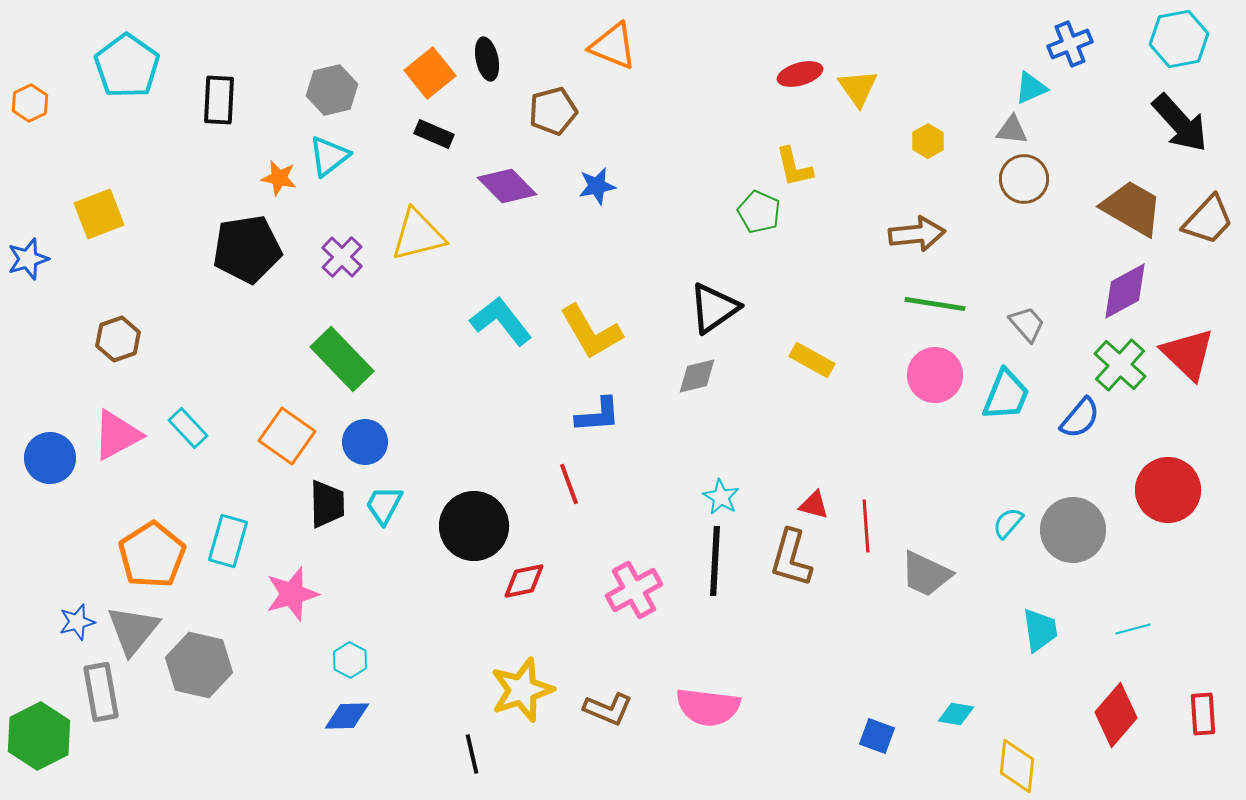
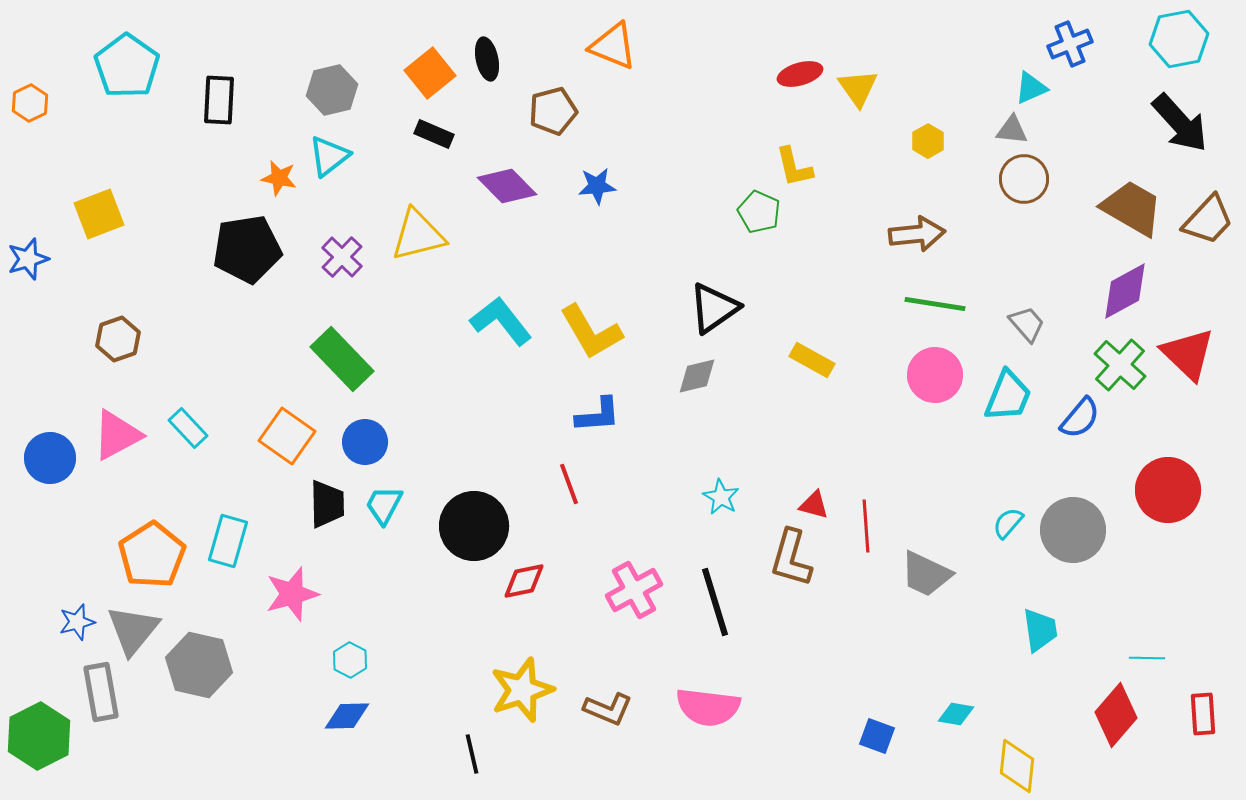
blue star at (597, 186): rotated 6 degrees clockwise
cyan trapezoid at (1006, 395): moved 2 px right, 1 px down
black line at (715, 561): moved 41 px down; rotated 20 degrees counterclockwise
cyan line at (1133, 629): moved 14 px right, 29 px down; rotated 16 degrees clockwise
